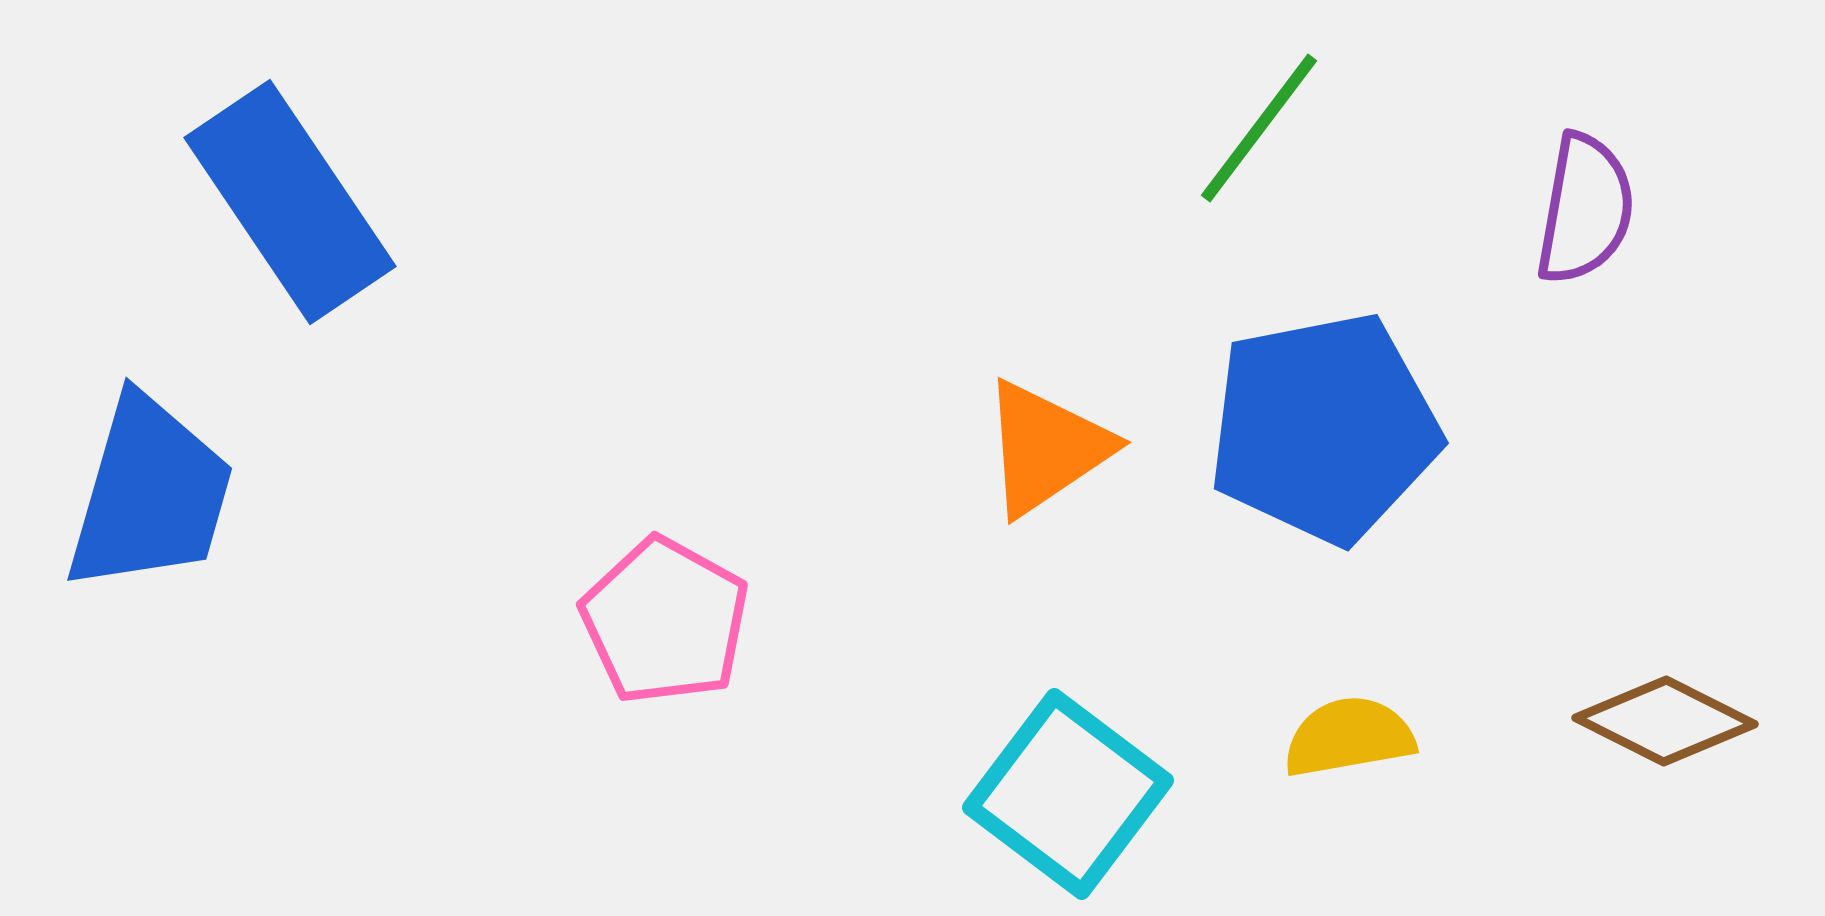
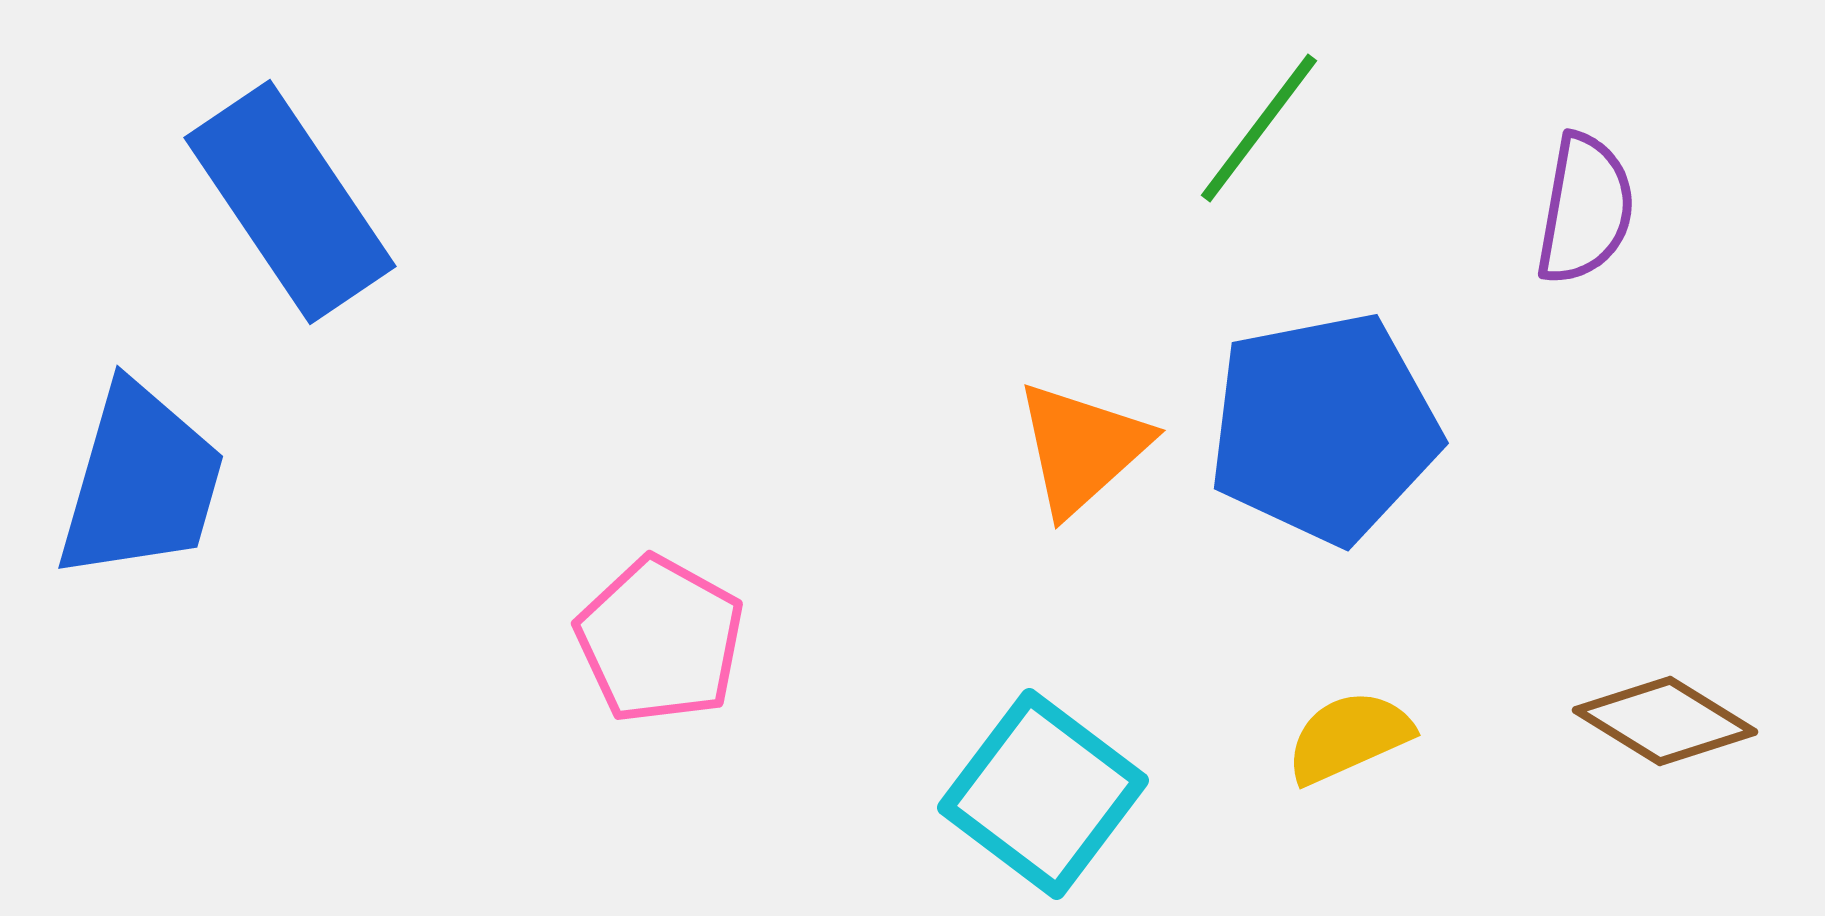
orange triangle: moved 36 px right; rotated 8 degrees counterclockwise
blue trapezoid: moved 9 px left, 12 px up
pink pentagon: moved 5 px left, 19 px down
brown diamond: rotated 5 degrees clockwise
yellow semicircle: rotated 14 degrees counterclockwise
cyan square: moved 25 px left
